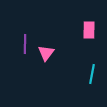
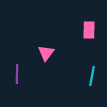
purple line: moved 8 px left, 30 px down
cyan line: moved 2 px down
